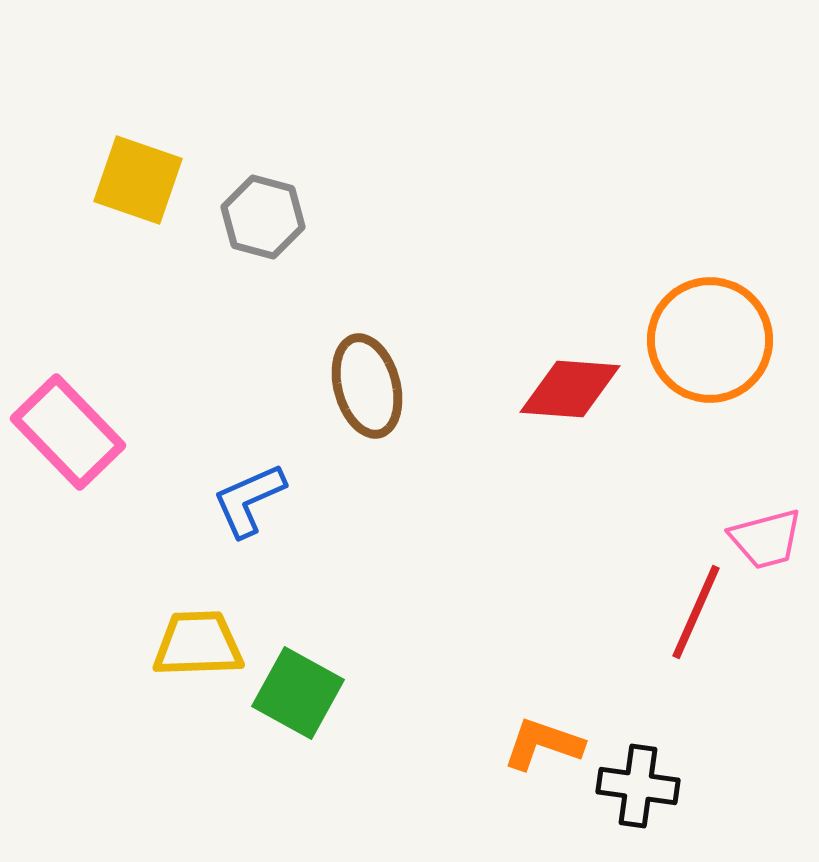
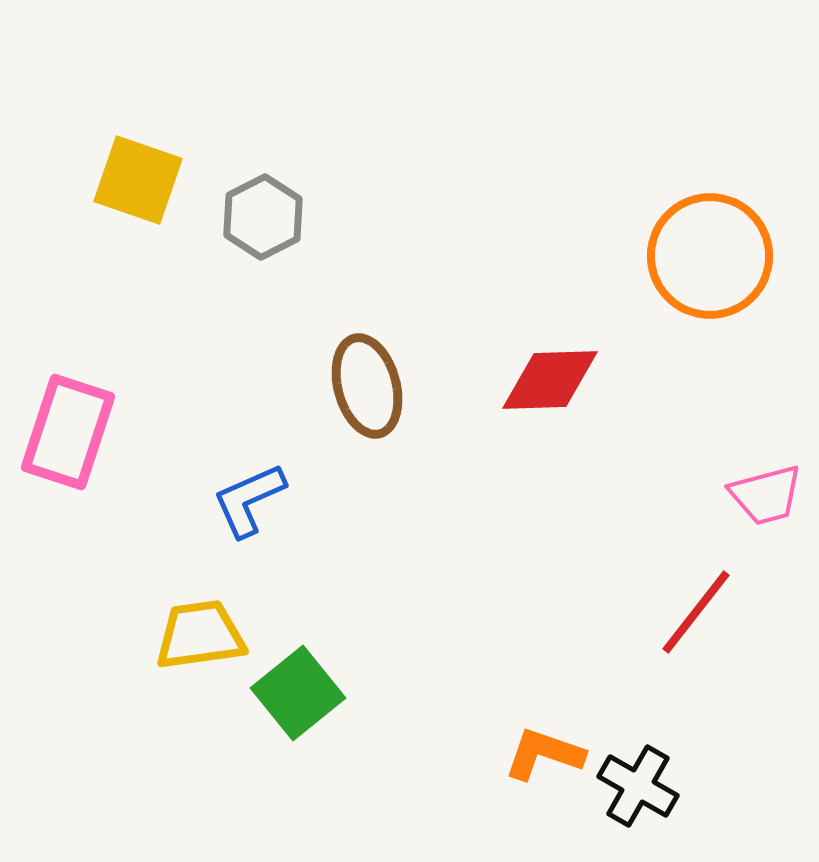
gray hexagon: rotated 18 degrees clockwise
orange circle: moved 84 px up
red diamond: moved 20 px left, 9 px up; rotated 6 degrees counterclockwise
pink rectangle: rotated 62 degrees clockwise
pink trapezoid: moved 44 px up
red line: rotated 14 degrees clockwise
yellow trapezoid: moved 2 px right, 9 px up; rotated 6 degrees counterclockwise
green square: rotated 22 degrees clockwise
orange L-shape: moved 1 px right, 10 px down
black cross: rotated 22 degrees clockwise
